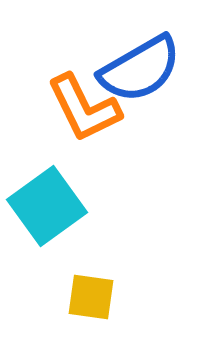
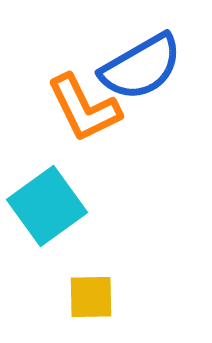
blue semicircle: moved 1 px right, 2 px up
yellow square: rotated 9 degrees counterclockwise
